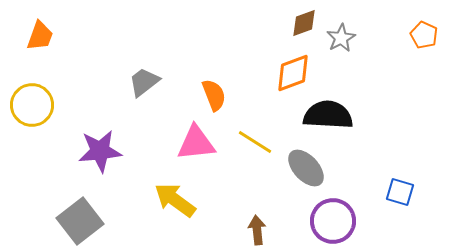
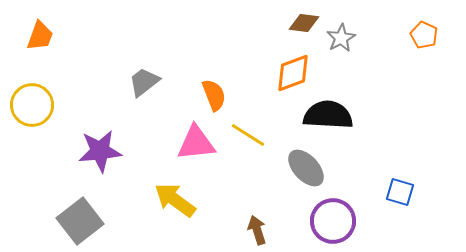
brown diamond: rotated 28 degrees clockwise
yellow line: moved 7 px left, 7 px up
brown arrow: rotated 12 degrees counterclockwise
